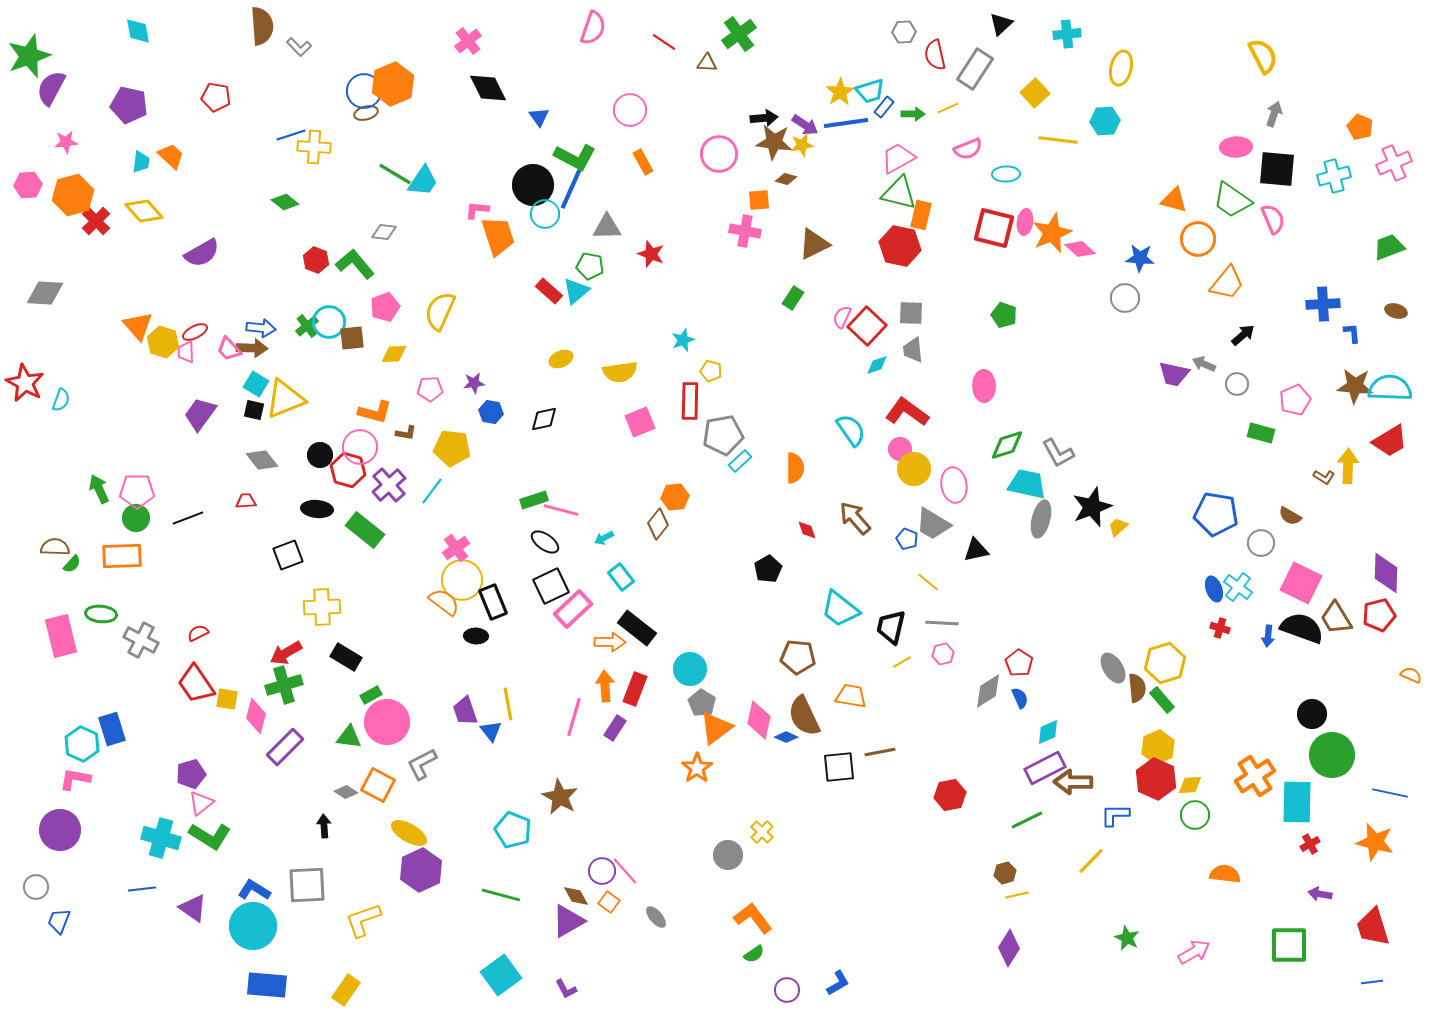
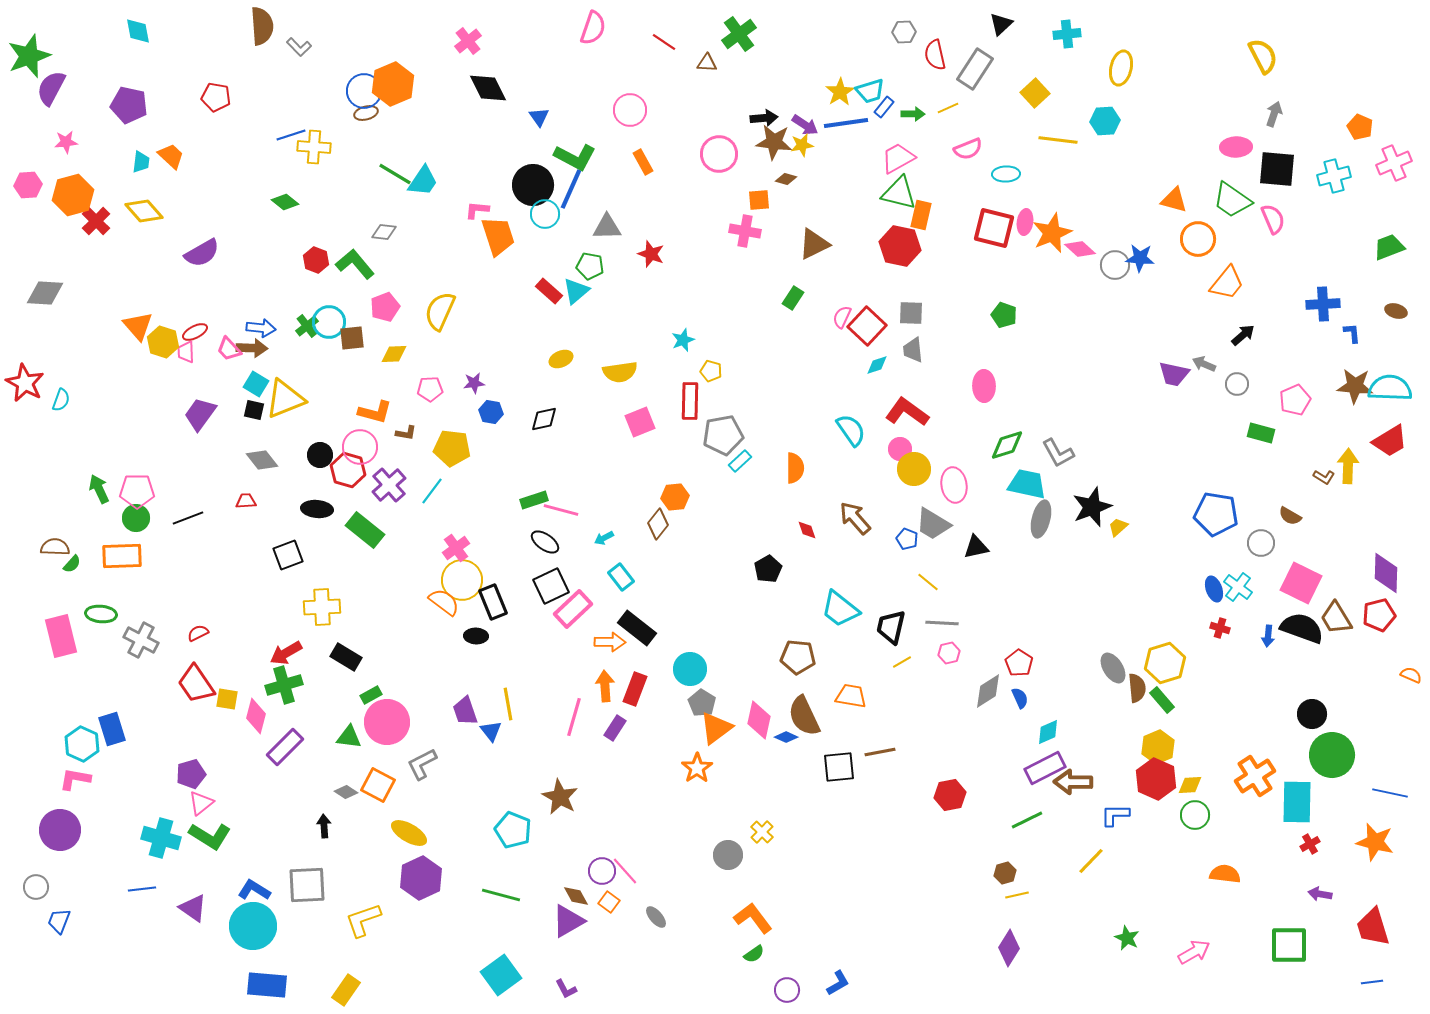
gray circle at (1125, 298): moved 10 px left, 33 px up
black triangle at (976, 550): moved 3 px up
pink hexagon at (943, 654): moved 6 px right, 1 px up
purple hexagon at (421, 870): moved 8 px down
